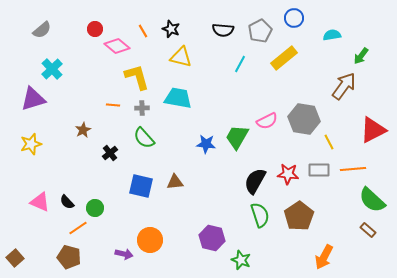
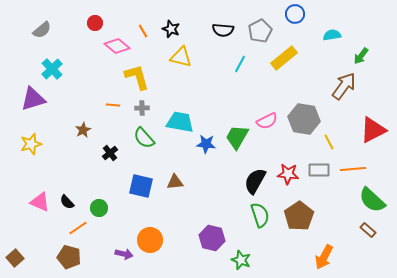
blue circle at (294, 18): moved 1 px right, 4 px up
red circle at (95, 29): moved 6 px up
cyan trapezoid at (178, 98): moved 2 px right, 24 px down
green circle at (95, 208): moved 4 px right
